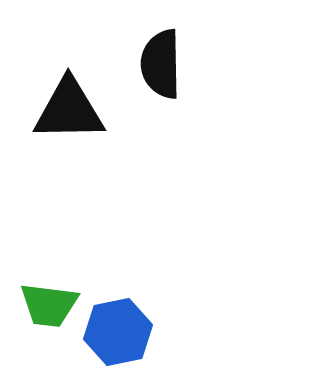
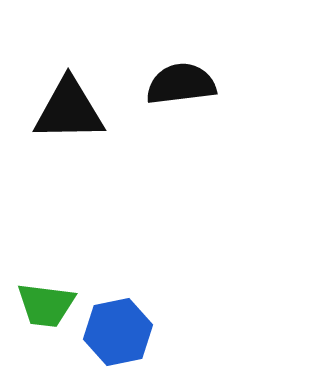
black semicircle: moved 20 px right, 20 px down; rotated 84 degrees clockwise
green trapezoid: moved 3 px left
